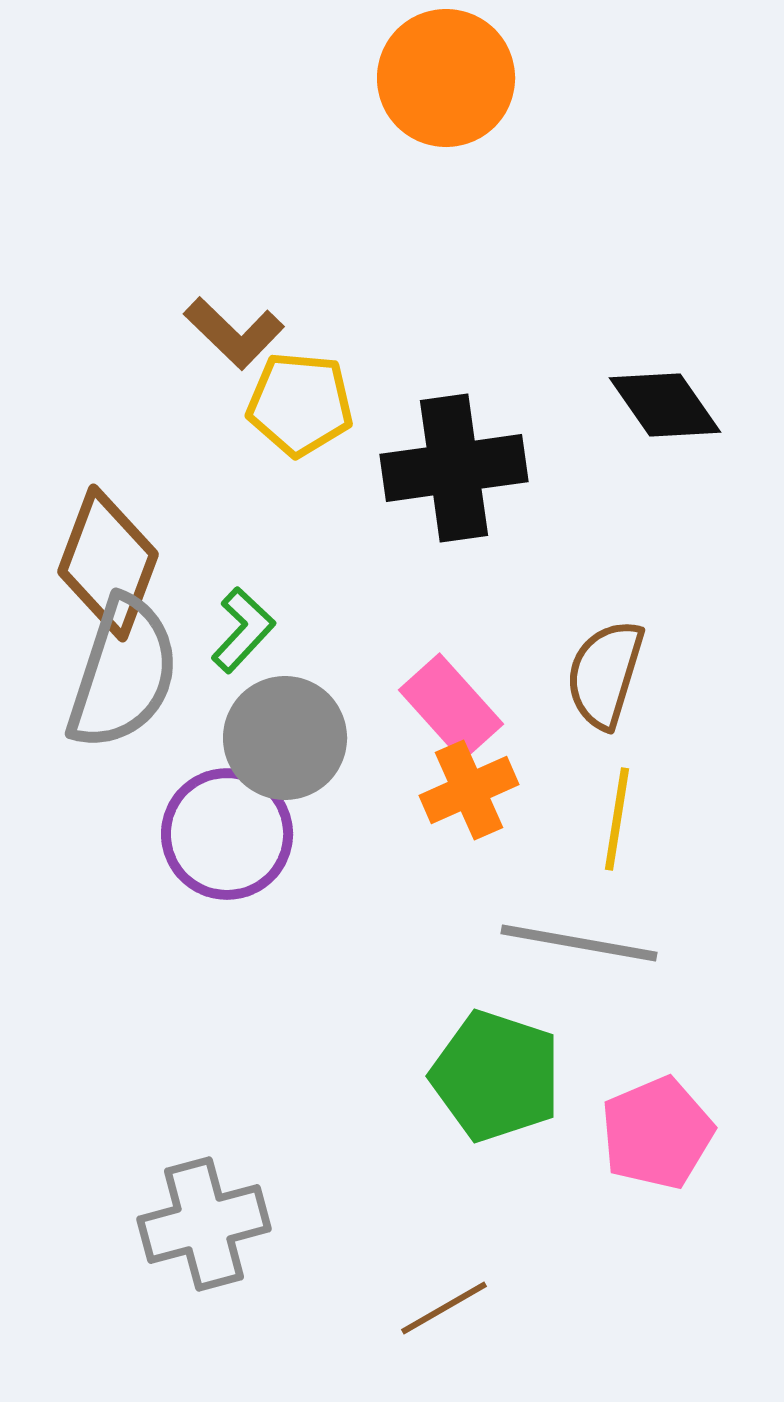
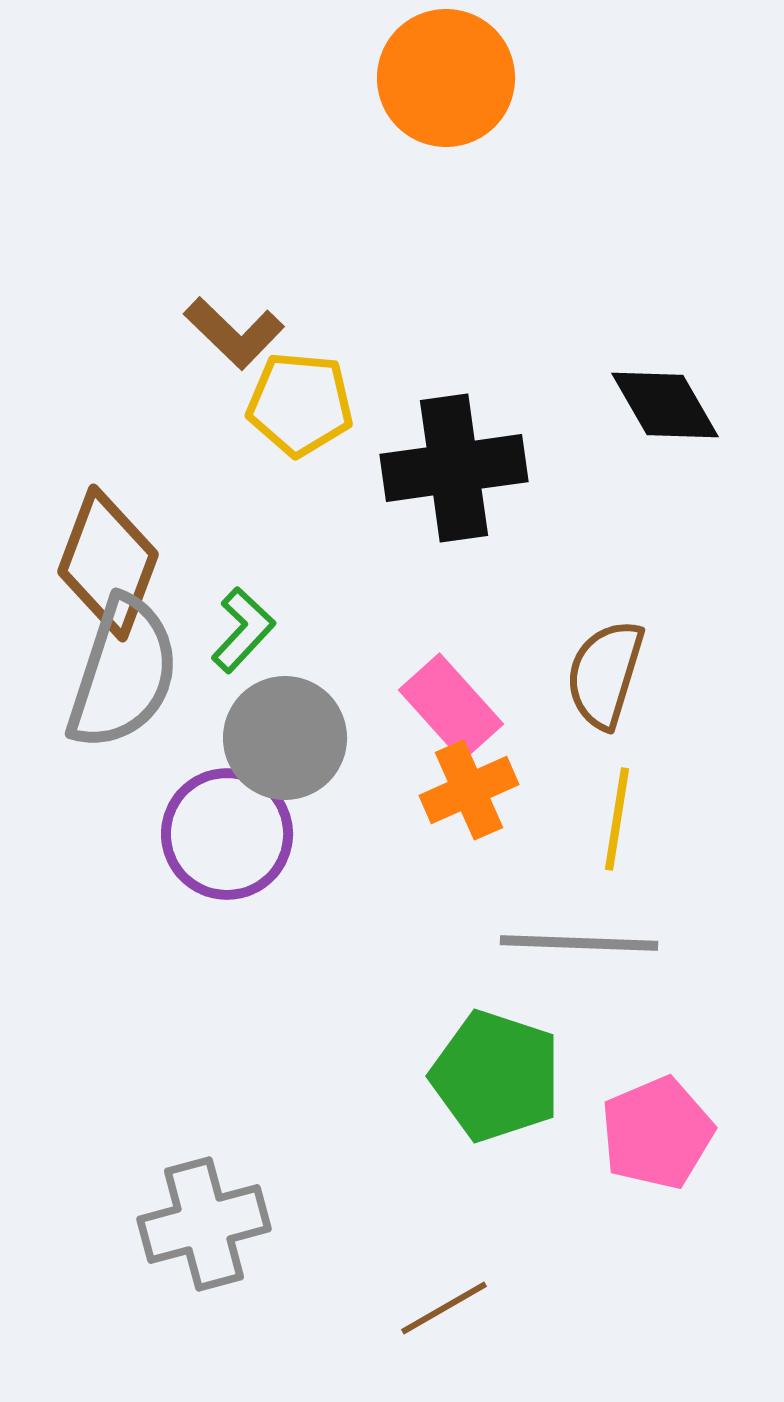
black diamond: rotated 5 degrees clockwise
gray line: rotated 8 degrees counterclockwise
